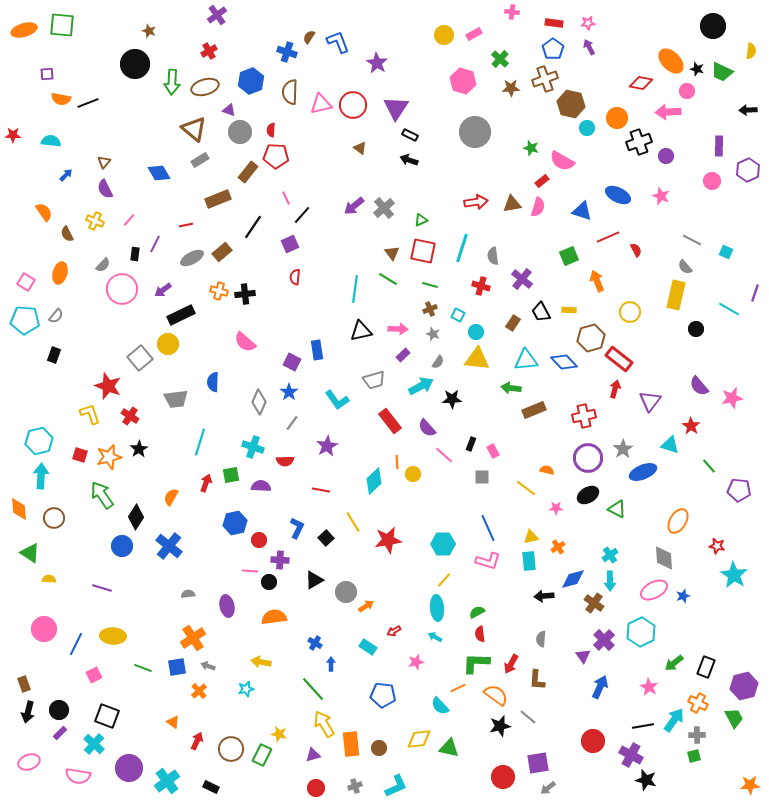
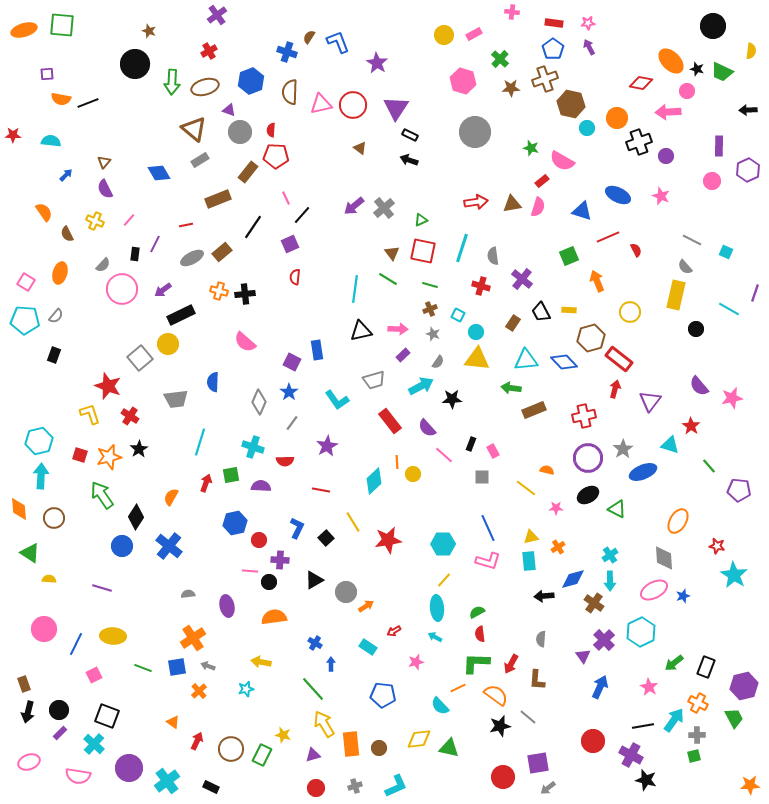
yellow star at (279, 734): moved 4 px right, 1 px down
